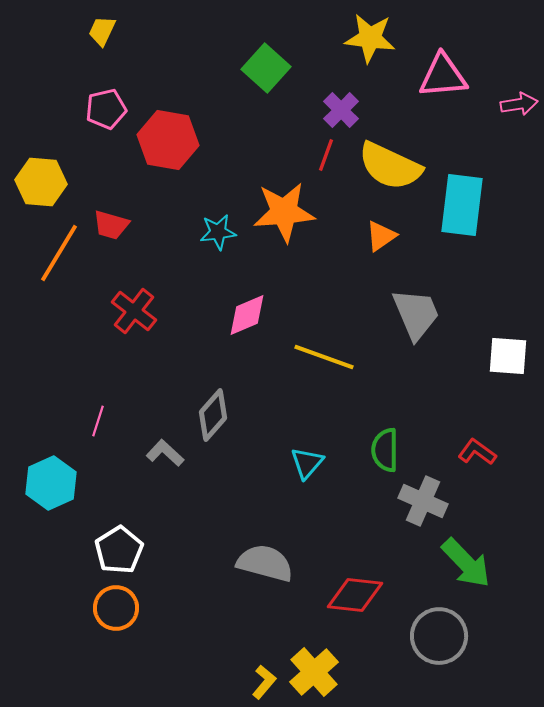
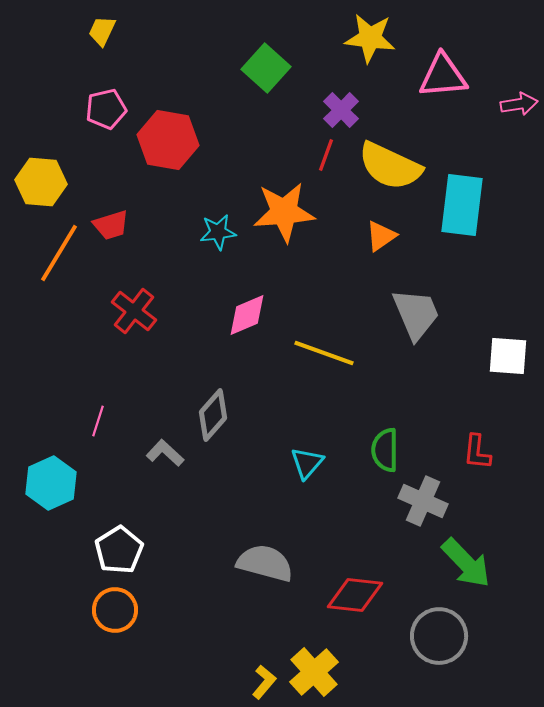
red trapezoid: rotated 33 degrees counterclockwise
yellow line: moved 4 px up
red L-shape: rotated 120 degrees counterclockwise
orange circle: moved 1 px left, 2 px down
